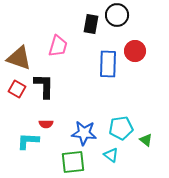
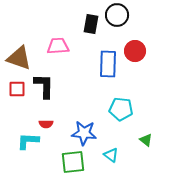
pink trapezoid: rotated 110 degrees counterclockwise
red square: rotated 30 degrees counterclockwise
cyan pentagon: moved 19 px up; rotated 15 degrees clockwise
